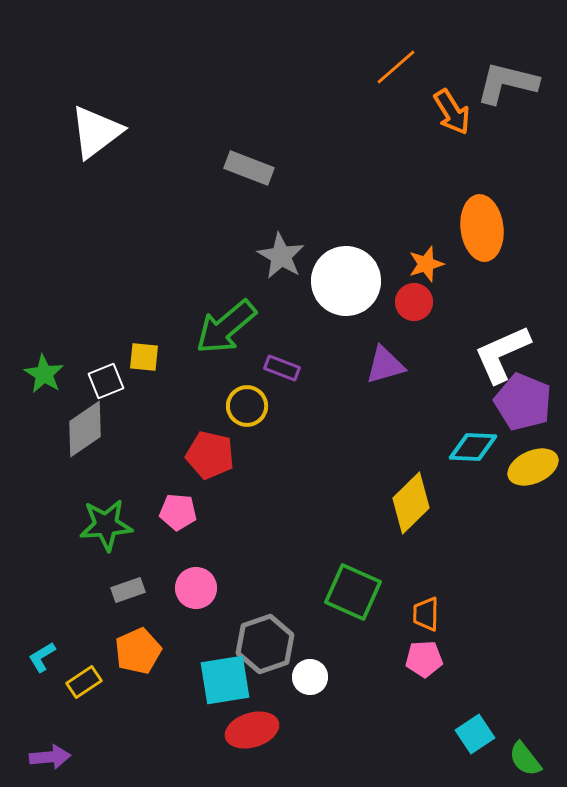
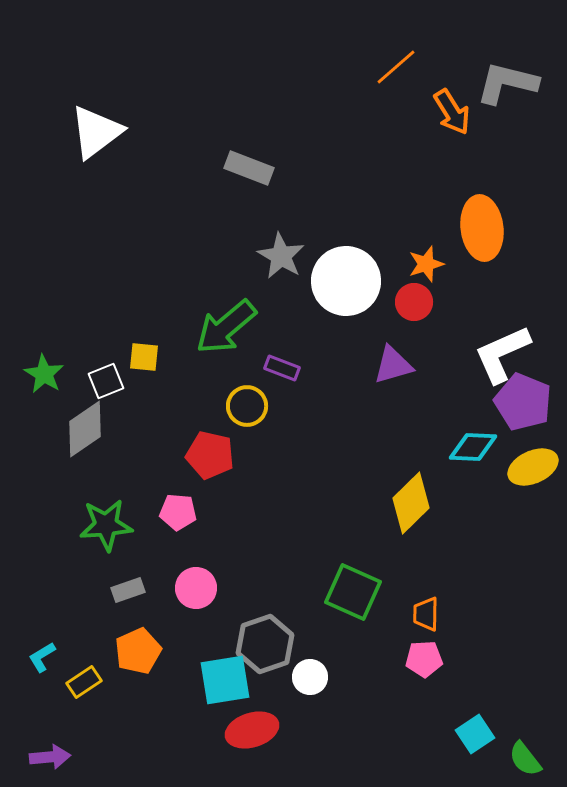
purple triangle at (385, 365): moved 8 px right
